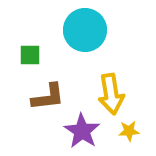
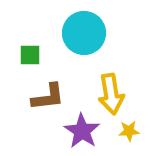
cyan circle: moved 1 px left, 3 px down
